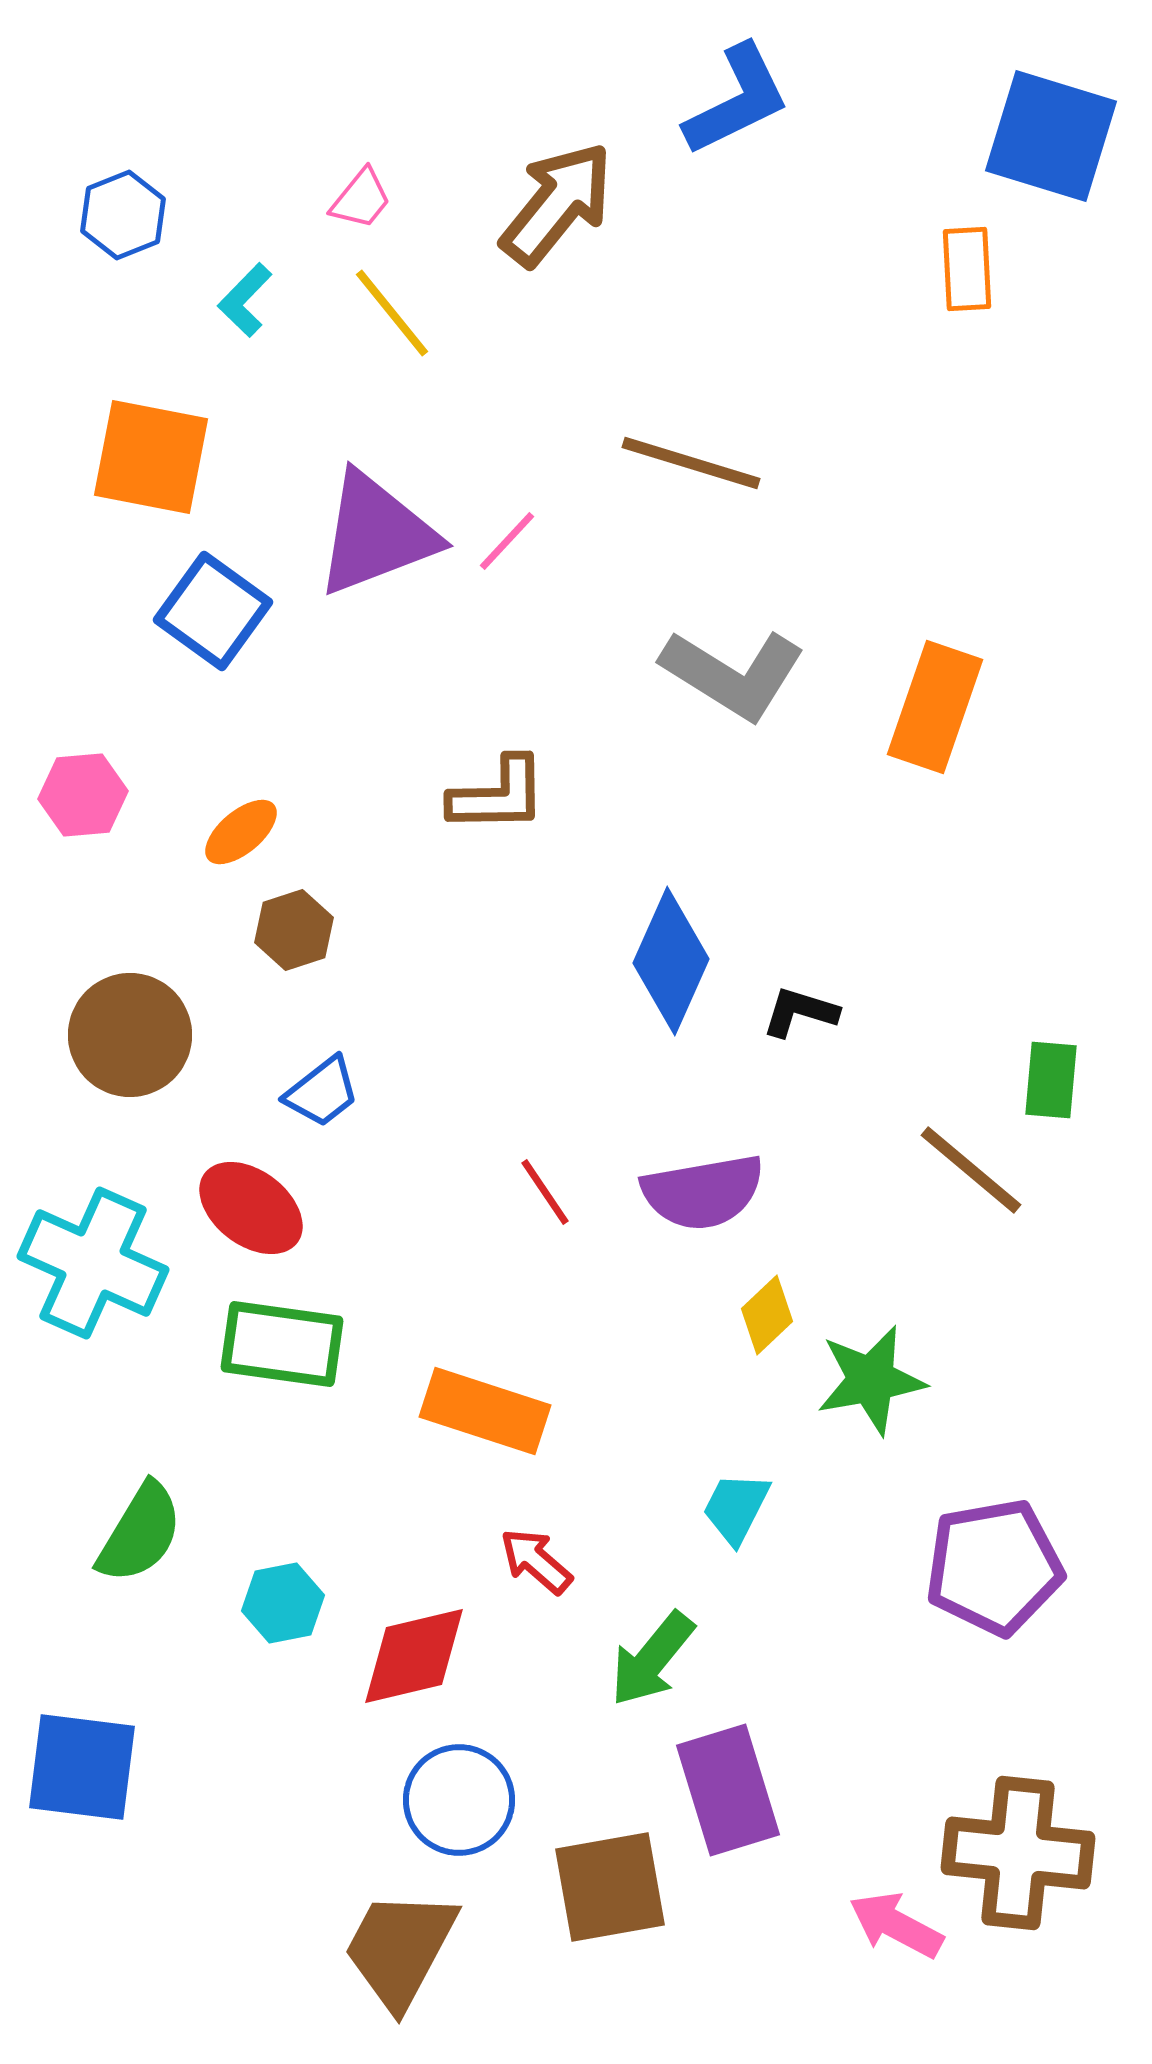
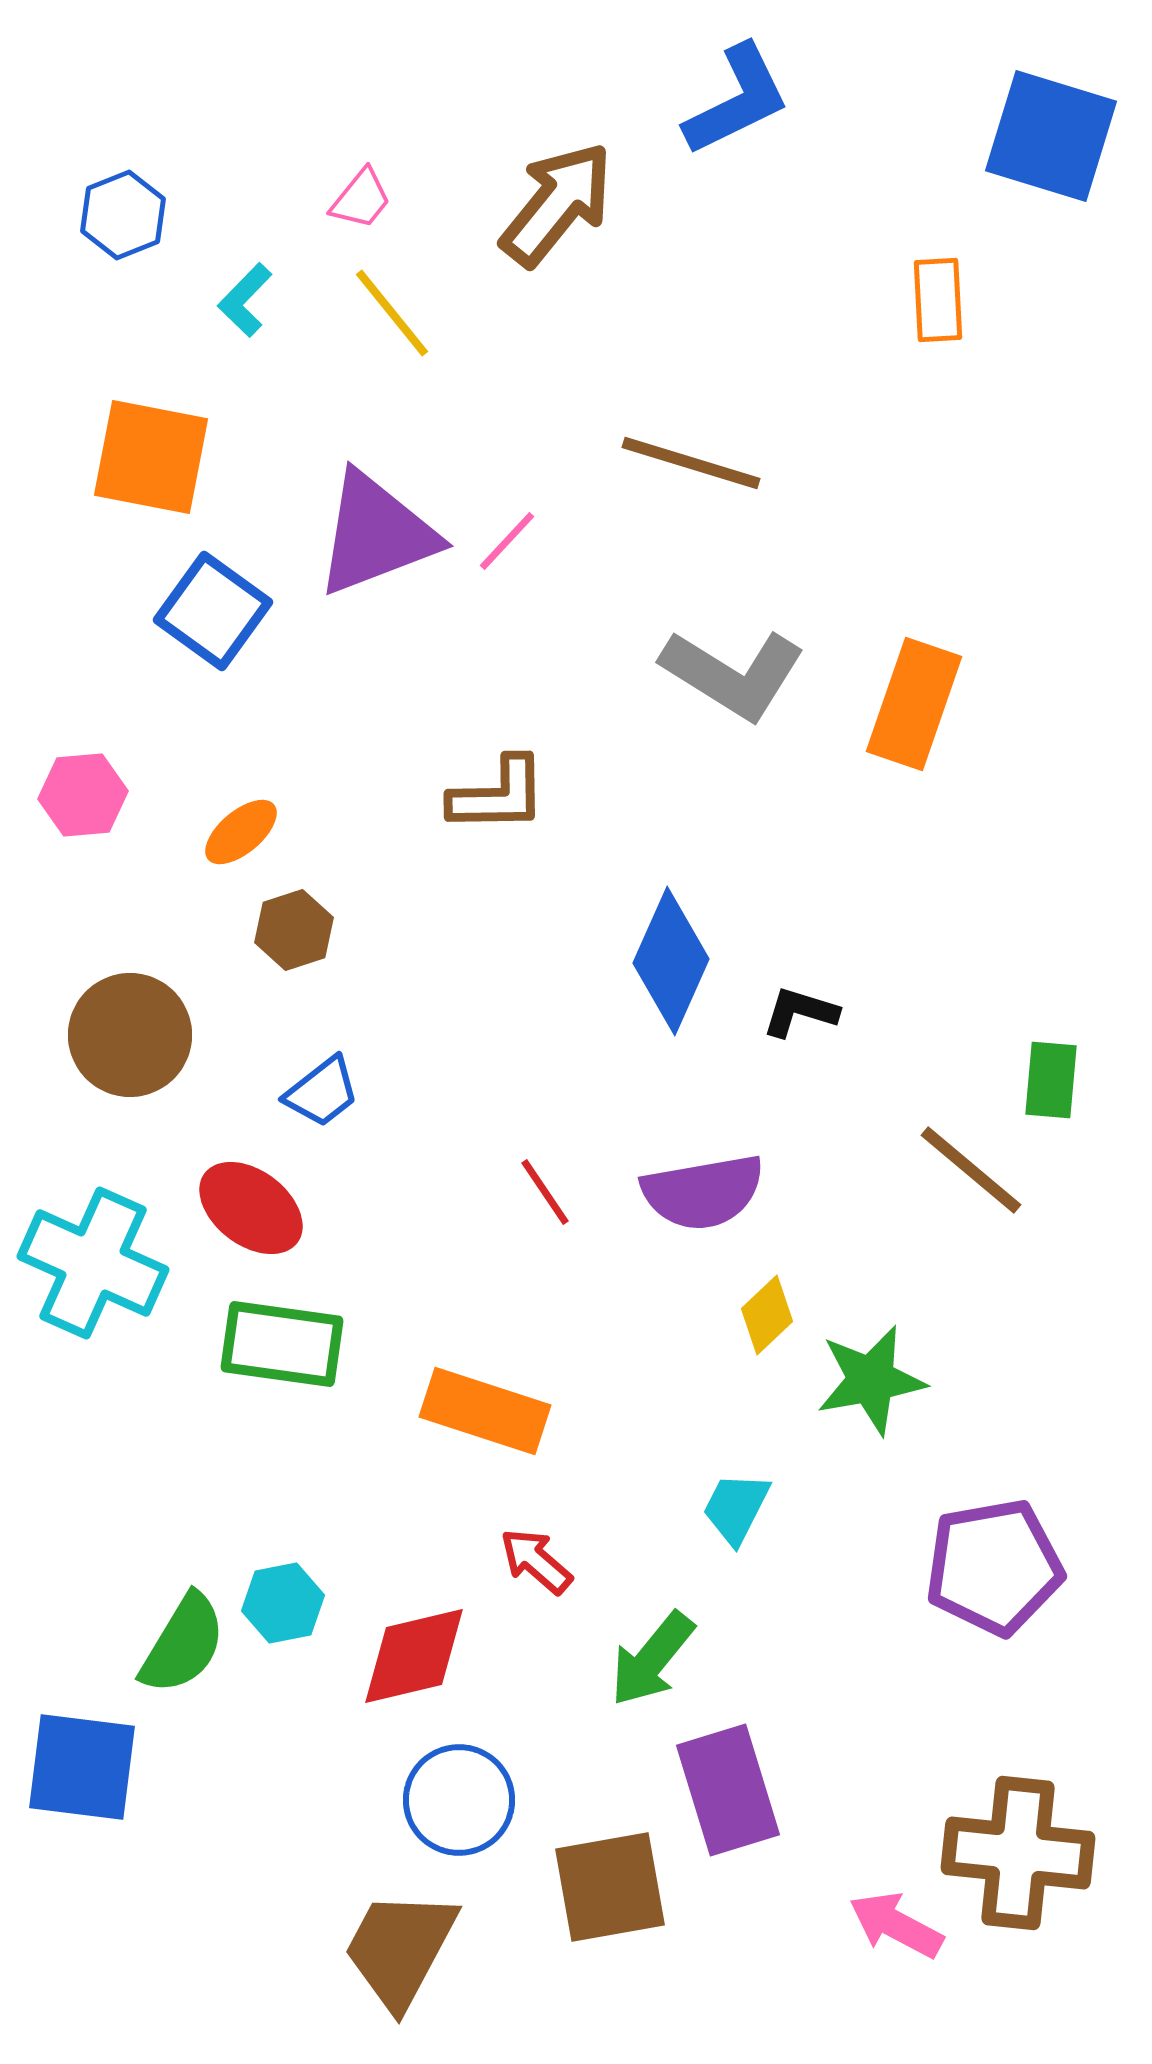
orange rectangle at (967, 269): moved 29 px left, 31 px down
orange rectangle at (935, 707): moved 21 px left, 3 px up
green semicircle at (140, 1533): moved 43 px right, 111 px down
